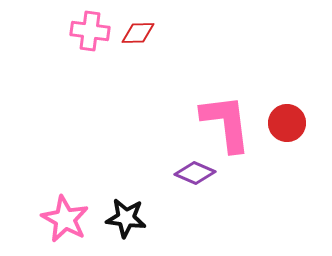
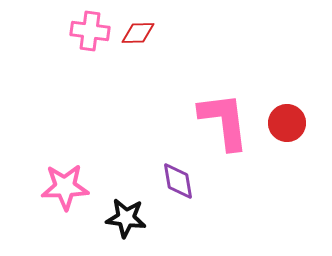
pink L-shape: moved 2 px left, 2 px up
purple diamond: moved 17 px left, 8 px down; rotated 57 degrees clockwise
pink star: moved 32 px up; rotated 30 degrees counterclockwise
